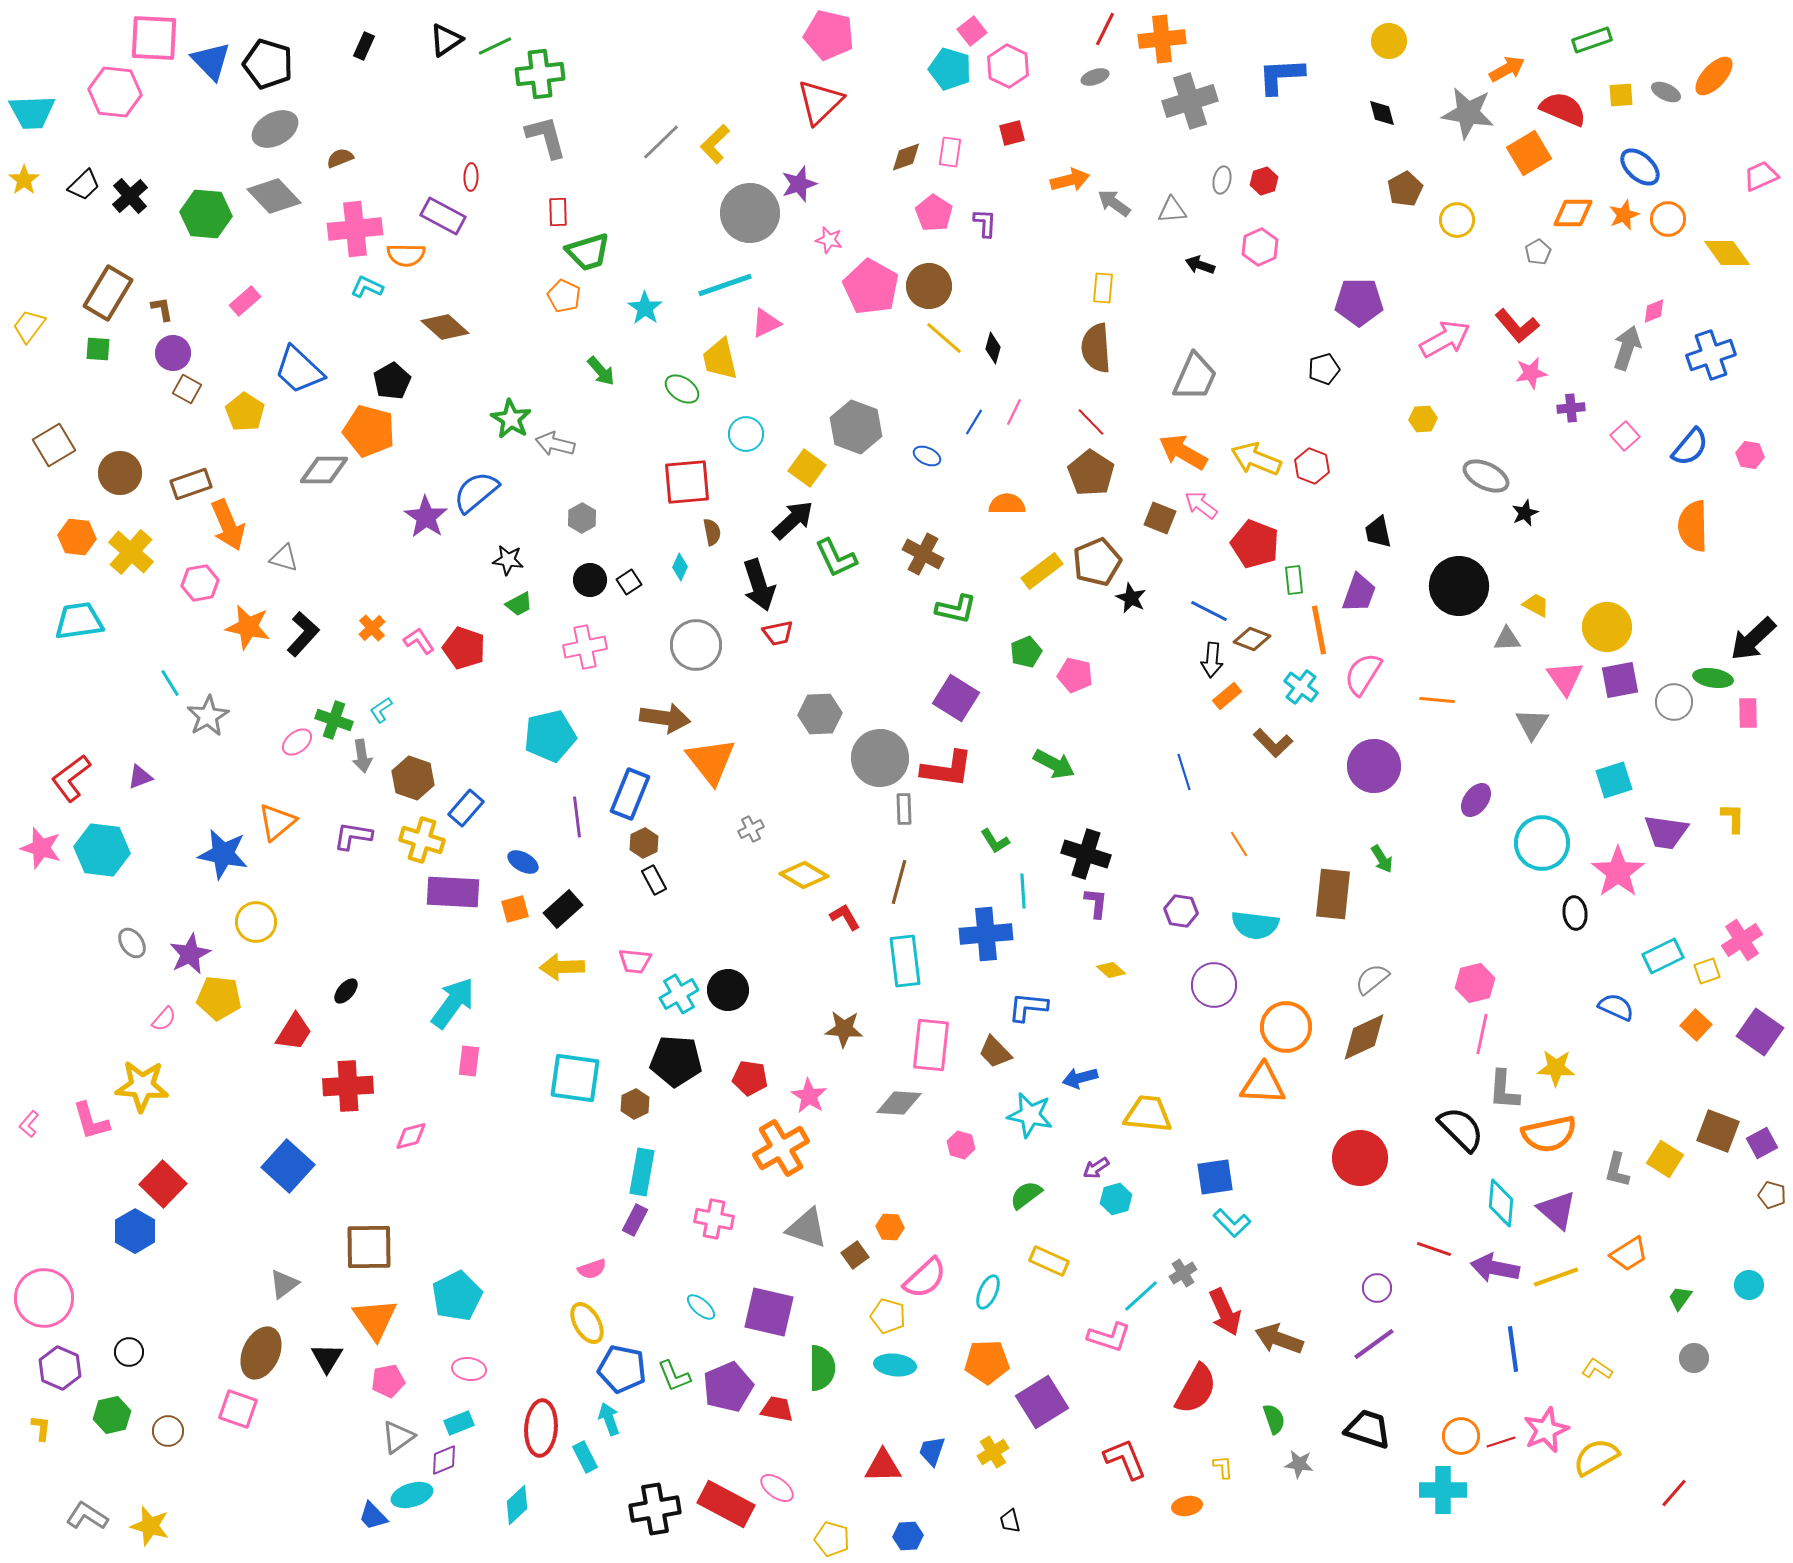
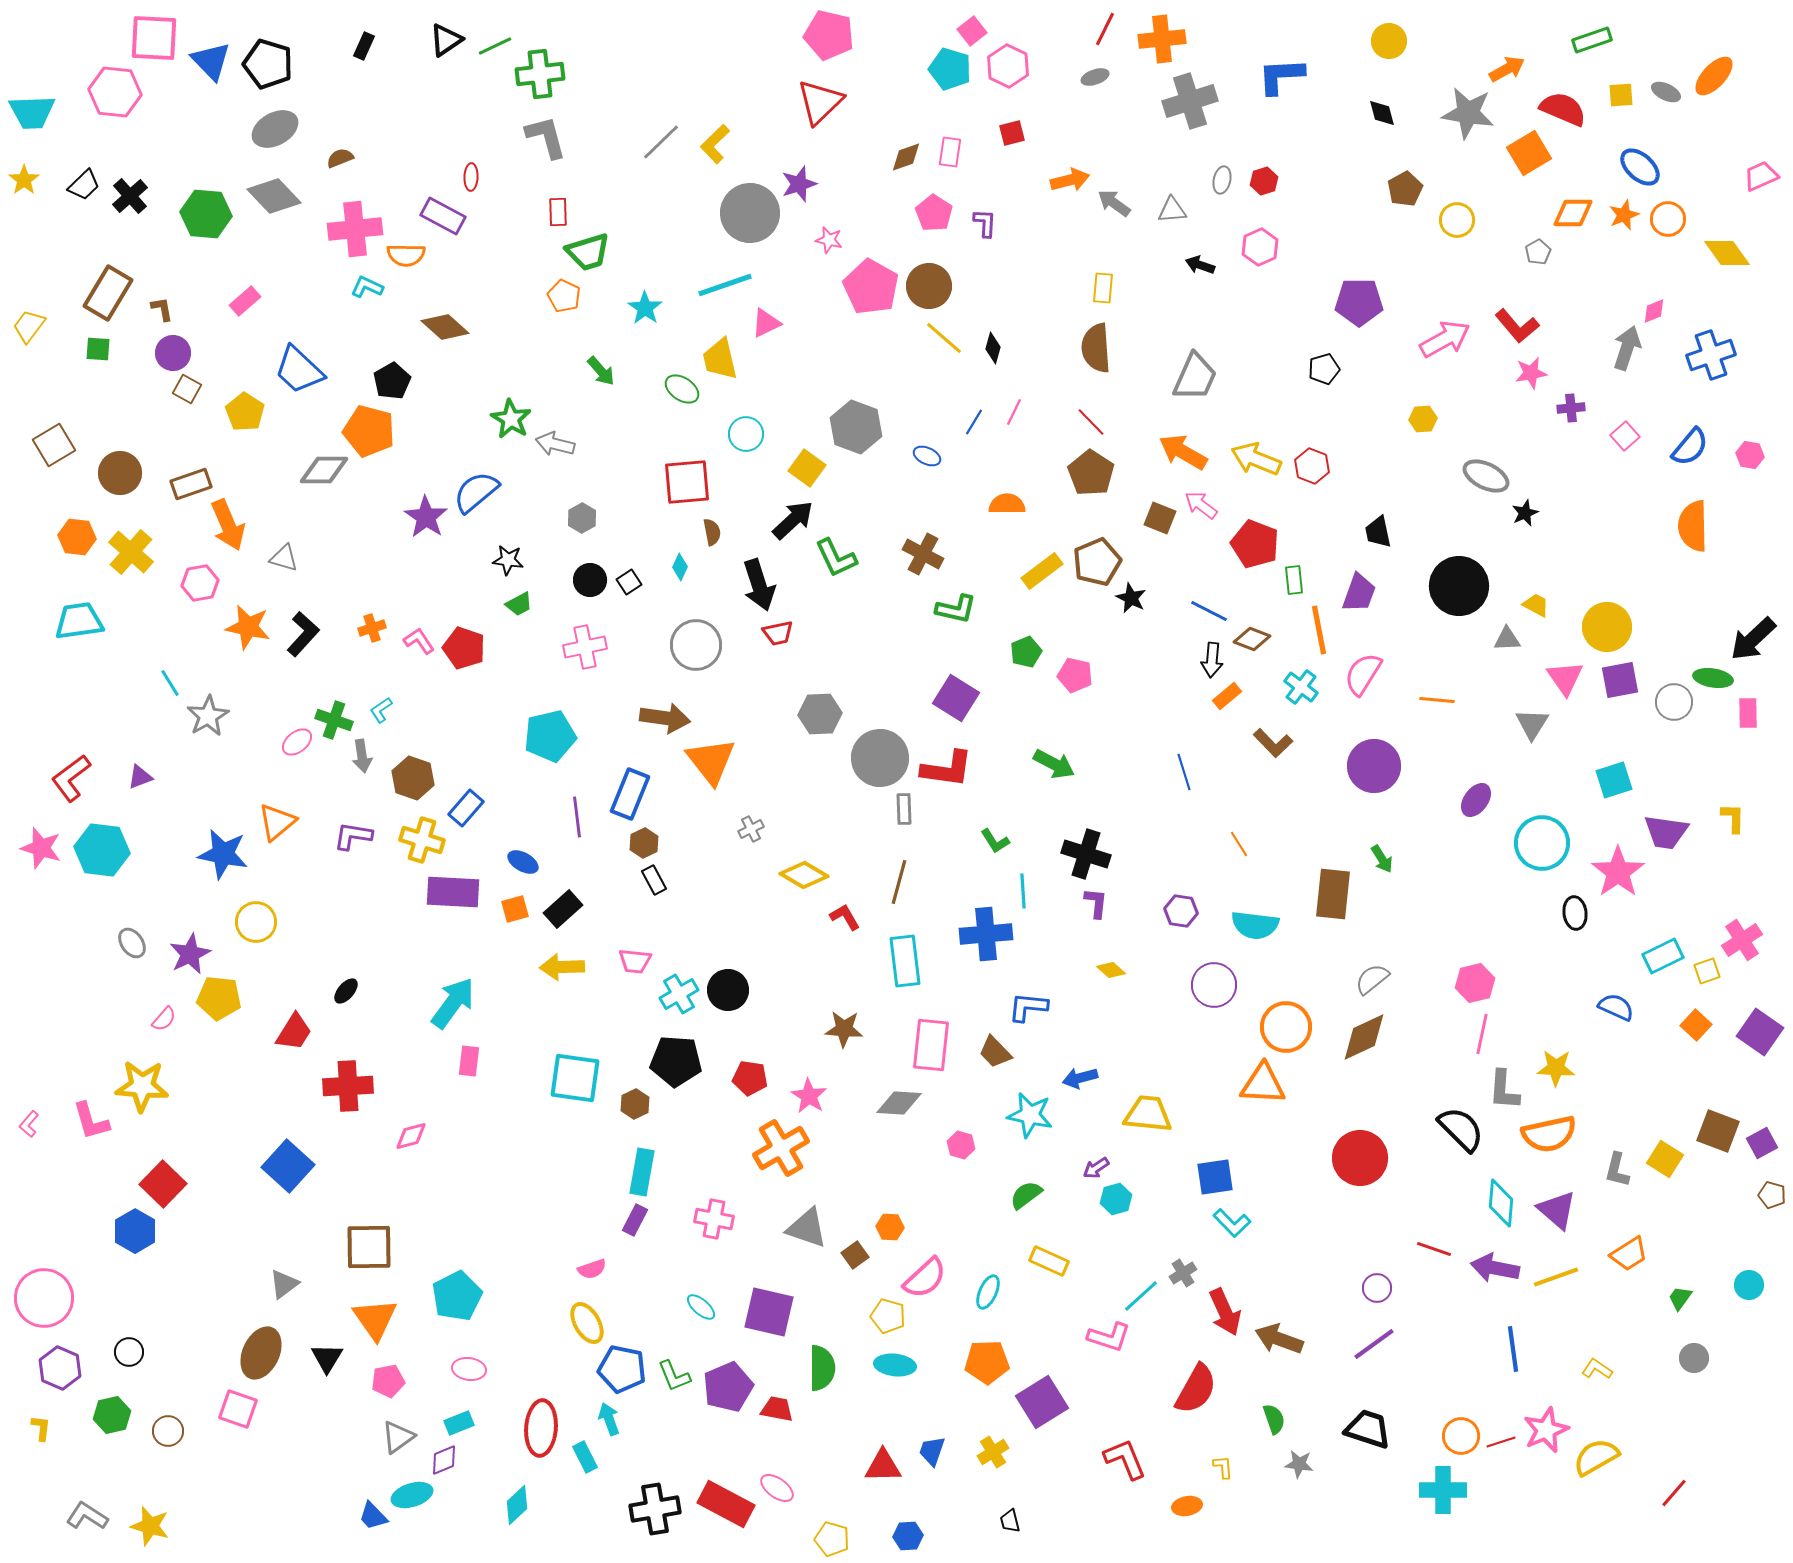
orange cross at (372, 628): rotated 24 degrees clockwise
